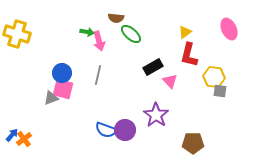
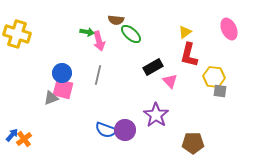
brown semicircle: moved 2 px down
